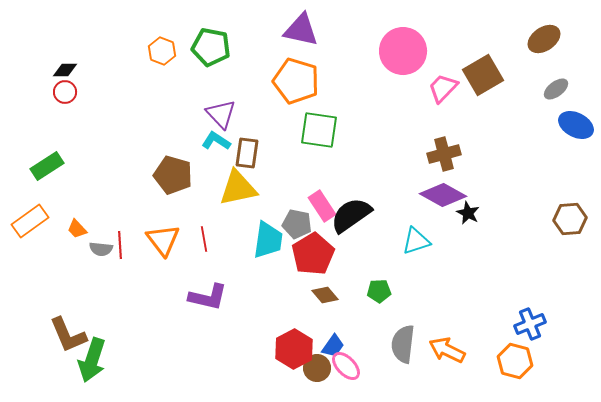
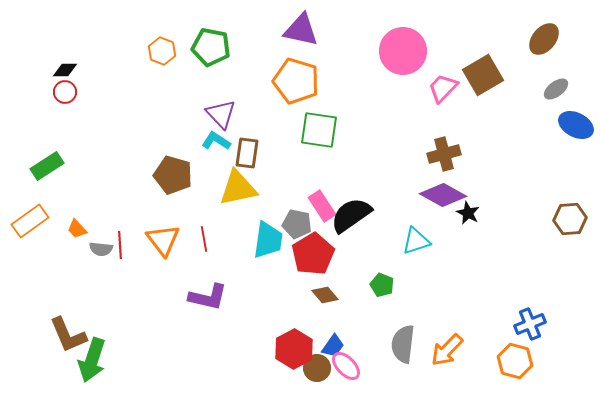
brown ellipse at (544, 39): rotated 16 degrees counterclockwise
green pentagon at (379, 291): moved 3 px right, 6 px up; rotated 25 degrees clockwise
orange arrow at (447, 350): rotated 72 degrees counterclockwise
